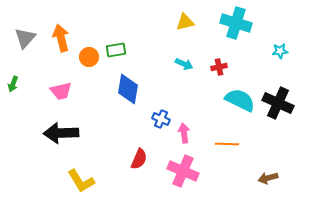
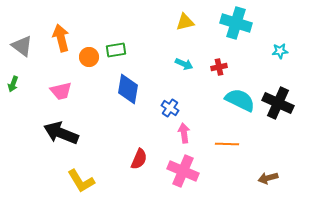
gray triangle: moved 3 px left, 8 px down; rotated 35 degrees counterclockwise
blue cross: moved 9 px right, 11 px up; rotated 12 degrees clockwise
black arrow: rotated 24 degrees clockwise
